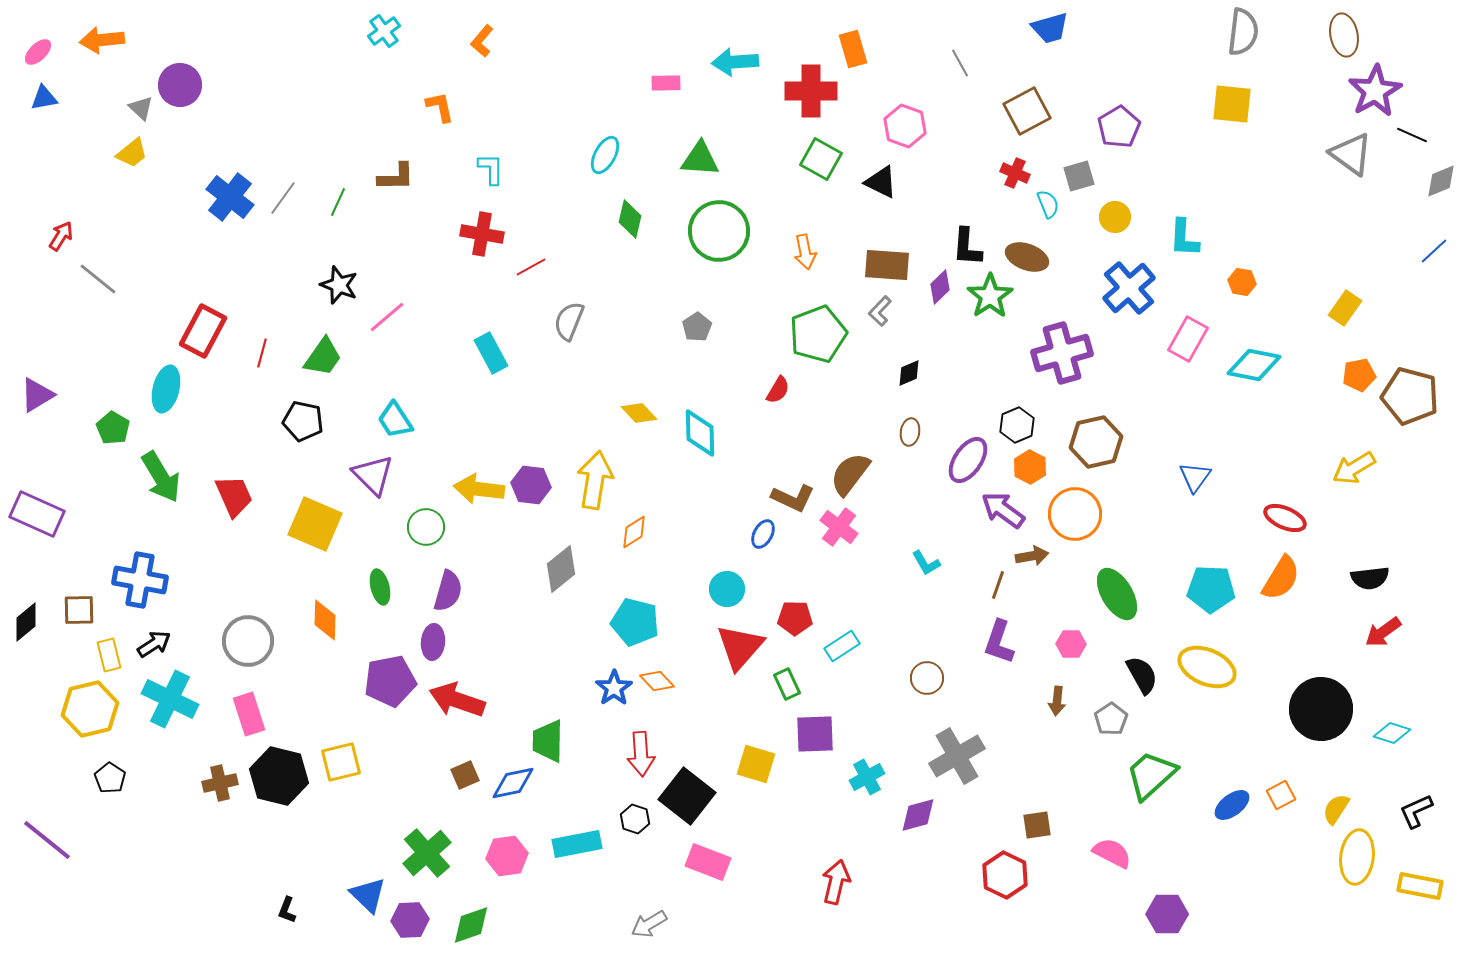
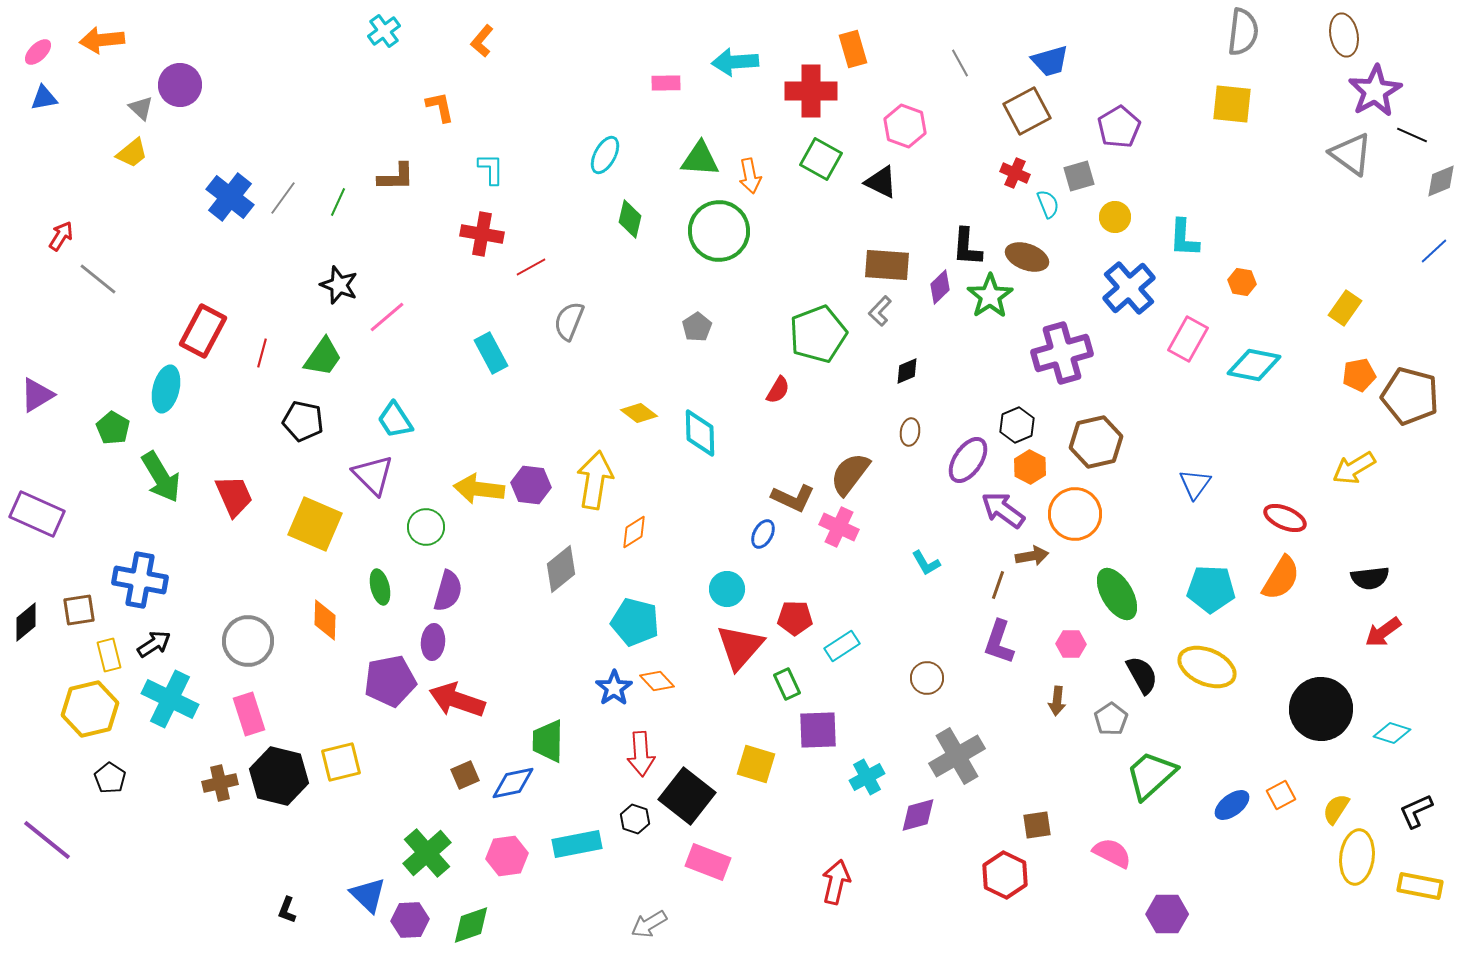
blue trapezoid at (1050, 28): moved 33 px down
orange arrow at (805, 252): moved 55 px left, 76 px up
black diamond at (909, 373): moved 2 px left, 2 px up
yellow diamond at (639, 413): rotated 9 degrees counterclockwise
blue triangle at (1195, 477): moved 7 px down
pink cross at (839, 527): rotated 12 degrees counterclockwise
brown square at (79, 610): rotated 8 degrees counterclockwise
purple square at (815, 734): moved 3 px right, 4 px up
